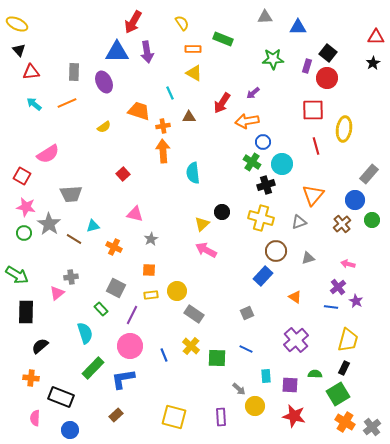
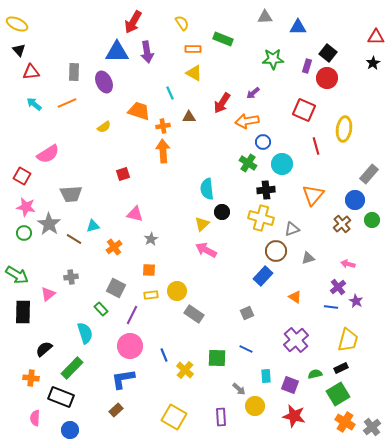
red square at (313, 110): moved 9 px left; rotated 25 degrees clockwise
green cross at (252, 162): moved 4 px left, 1 px down
cyan semicircle at (193, 173): moved 14 px right, 16 px down
red square at (123, 174): rotated 24 degrees clockwise
black cross at (266, 185): moved 5 px down; rotated 12 degrees clockwise
gray triangle at (299, 222): moved 7 px left, 7 px down
orange cross at (114, 247): rotated 28 degrees clockwise
pink triangle at (57, 293): moved 9 px left, 1 px down
black rectangle at (26, 312): moved 3 px left
black semicircle at (40, 346): moved 4 px right, 3 px down
yellow cross at (191, 346): moved 6 px left, 24 px down
green rectangle at (93, 368): moved 21 px left
black rectangle at (344, 368): moved 3 px left; rotated 40 degrees clockwise
green semicircle at (315, 374): rotated 16 degrees counterclockwise
purple square at (290, 385): rotated 18 degrees clockwise
brown rectangle at (116, 415): moved 5 px up
yellow square at (174, 417): rotated 15 degrees clockwise
